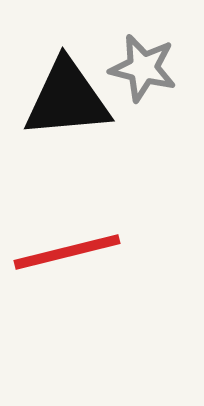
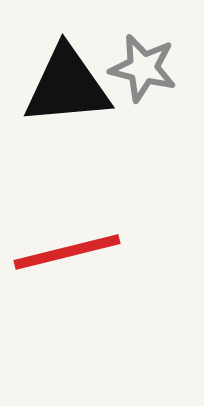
black triangle: moved 13 px up
